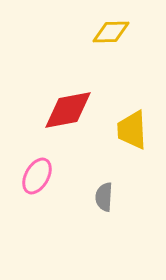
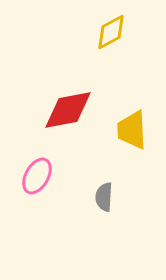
yellow diamond: rotated 27 degrees counterclockwise
